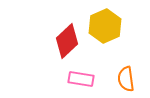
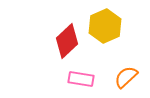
orange semicircle: moved 2 px up; rotated 55 degrees clockwise
